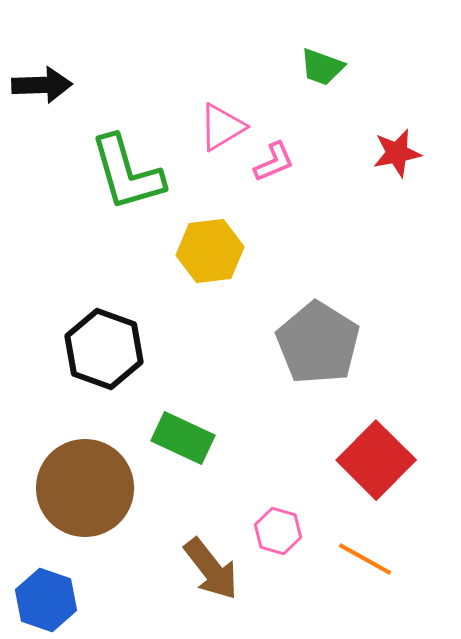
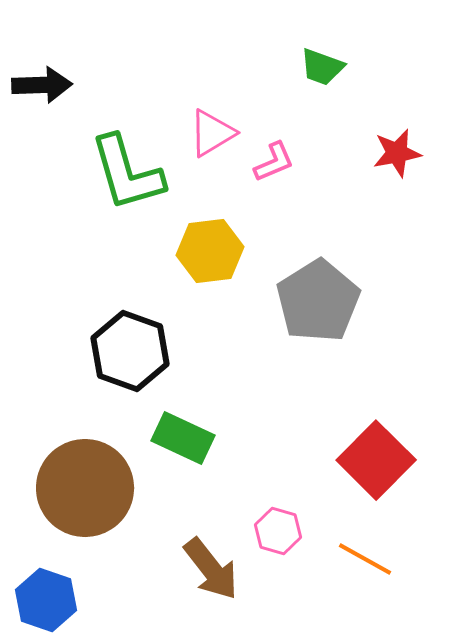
pink triangle: moved 10 px left, 6 px down
gray pentagon: moved 42 px up; rotated 8 degrees clockwise
black hexagon: moved 26 px right, 2 px down
